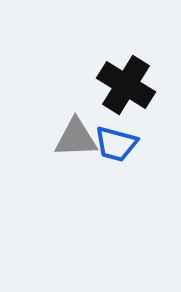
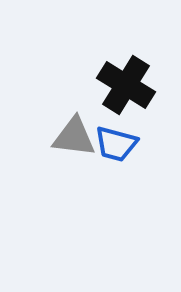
gray triangle: moved 2 px left, 1 px up; rotated 9 degrees clockwise
